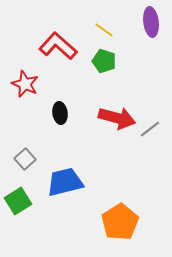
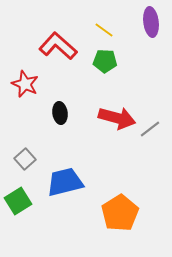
green pentagon: moved 1 px right; rotated 15 degrees counterclockwise
orange pentagon: moved 9 px up
